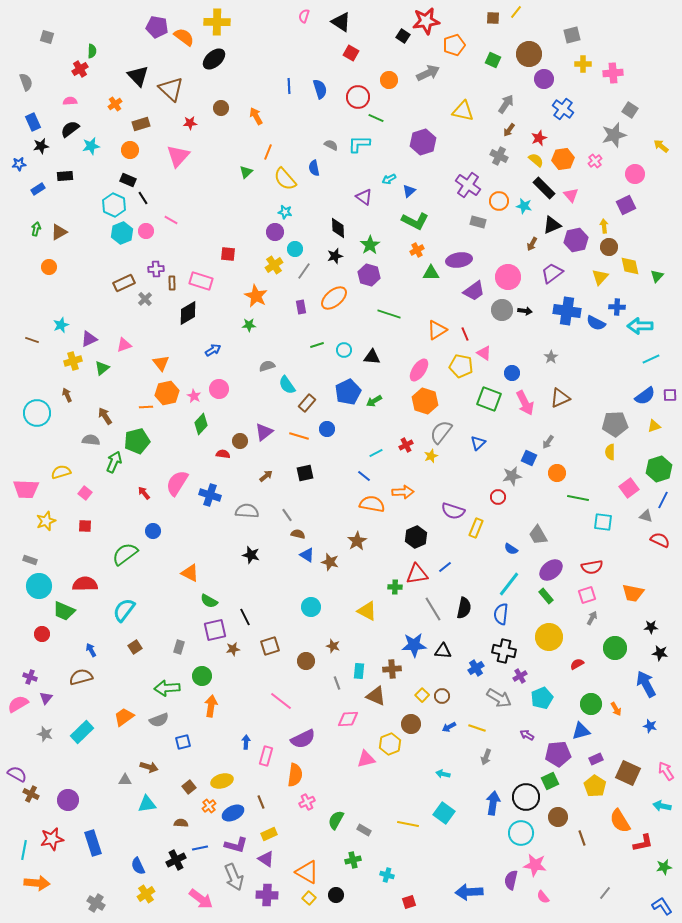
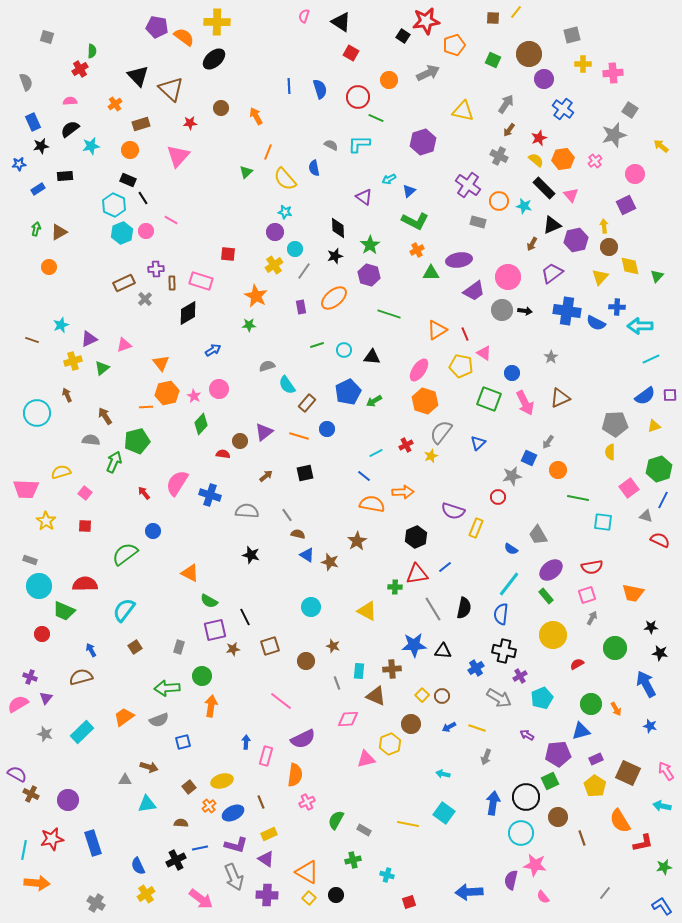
orange circle at (557, 473): moved 1 px right, 3 px up
yellow star at (46, 521): rotated 18 degrees counterclockwise
yellow circle at (549, 637): moved 4 px right, 2 px up
